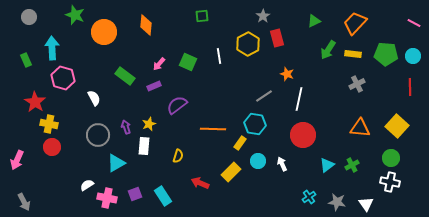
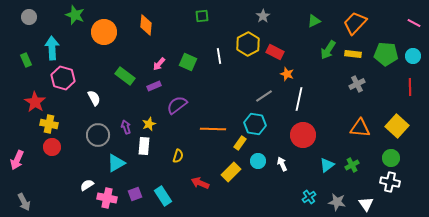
red rectangle at (277, 38): moved 2 px left, 14 px down; rotated 48 degrees counterclockwise
